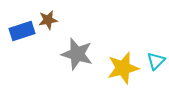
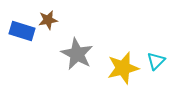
blue rectangle: rotated 35 degrees clockwise
gray star: rotated 12 degrees clockwise
